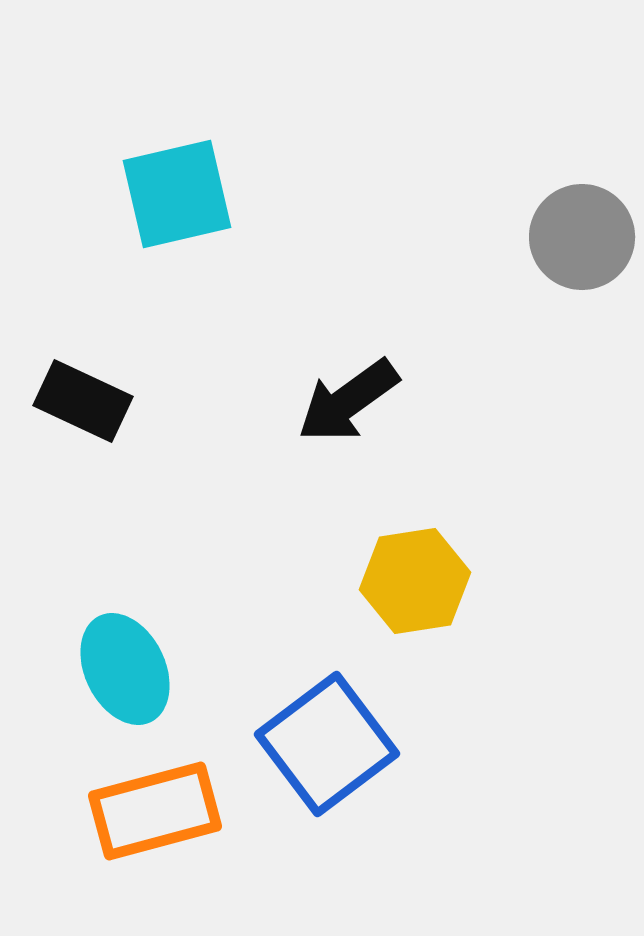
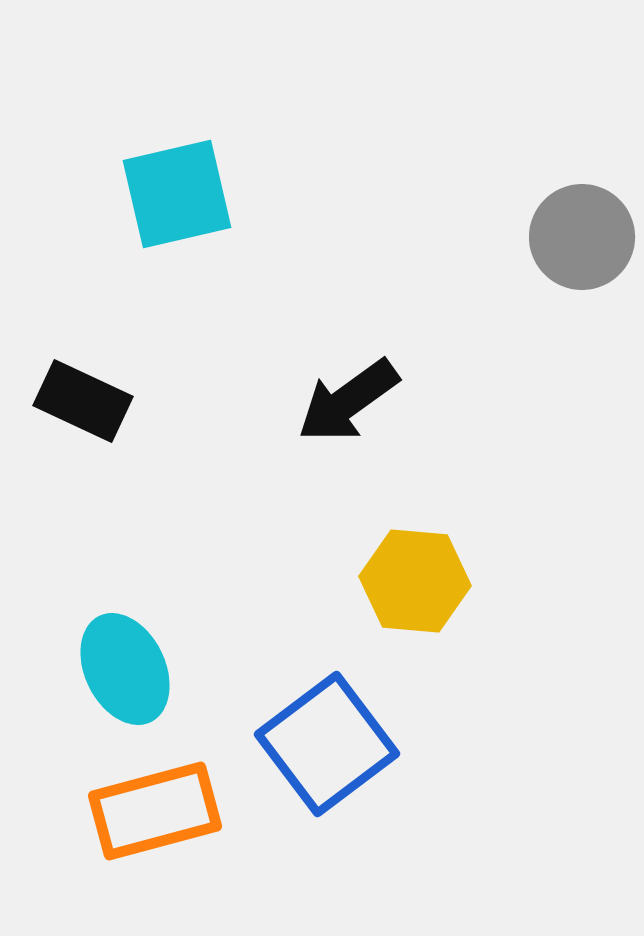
yellow hexagon: rotated 14 degrees clockwise
